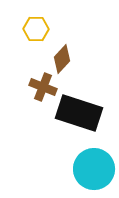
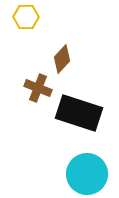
yellow hexagon: moved 10 px left, 12 px up
brown cross: moved 5 px left, 1 px down
cyan circle: moved 7 px left, 5 px down
